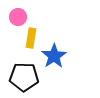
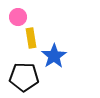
yellow rectangle: rotated 18 degrees counterclockwise
